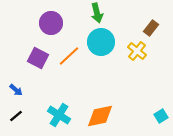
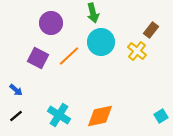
green arrow: moved 4 px left
brown rectangle: moved 2 px down
